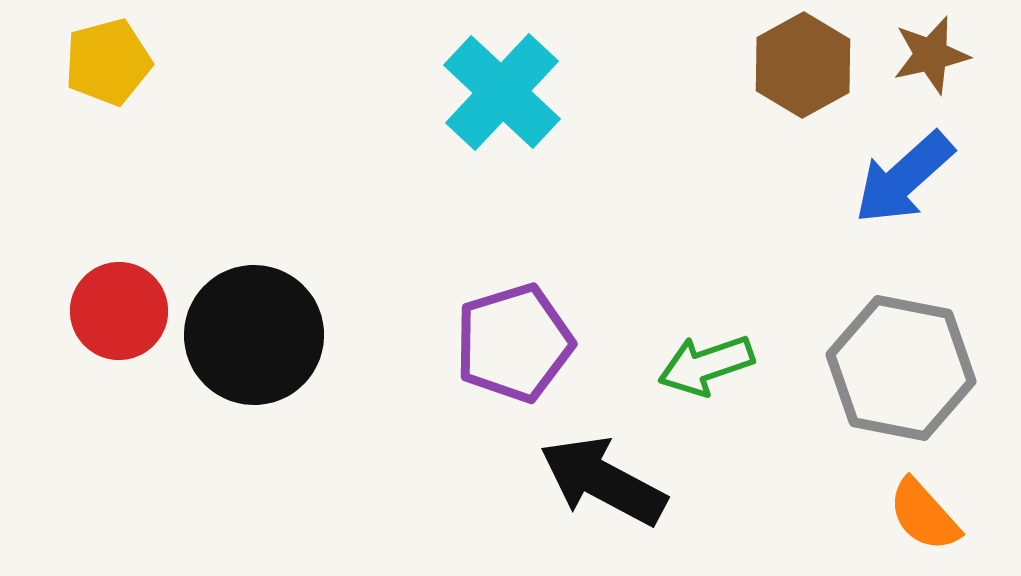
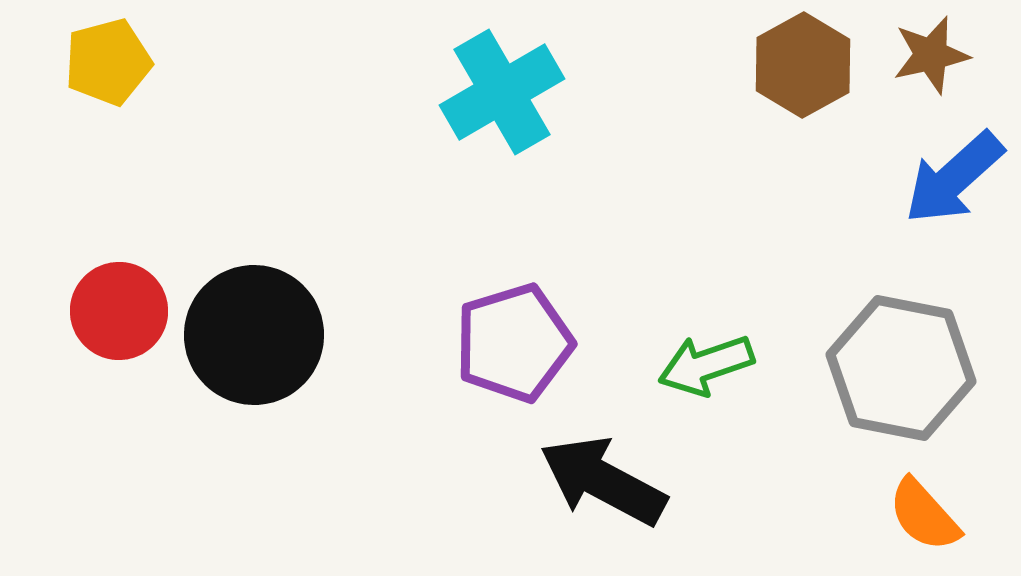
cyan cross: rotated 17 degrees clockwise
blue arrow: moved 50 px right
